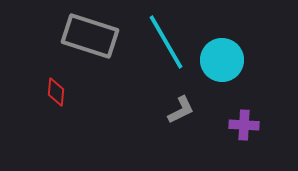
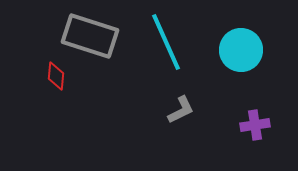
cyan line: rotated 6 degrees clockwise
cyan circle: moved 19 px right, 10 px up
red diamond: moved 16 px up
purple cross: moved 11 px right; rotated 12 degrees counterclockwise
